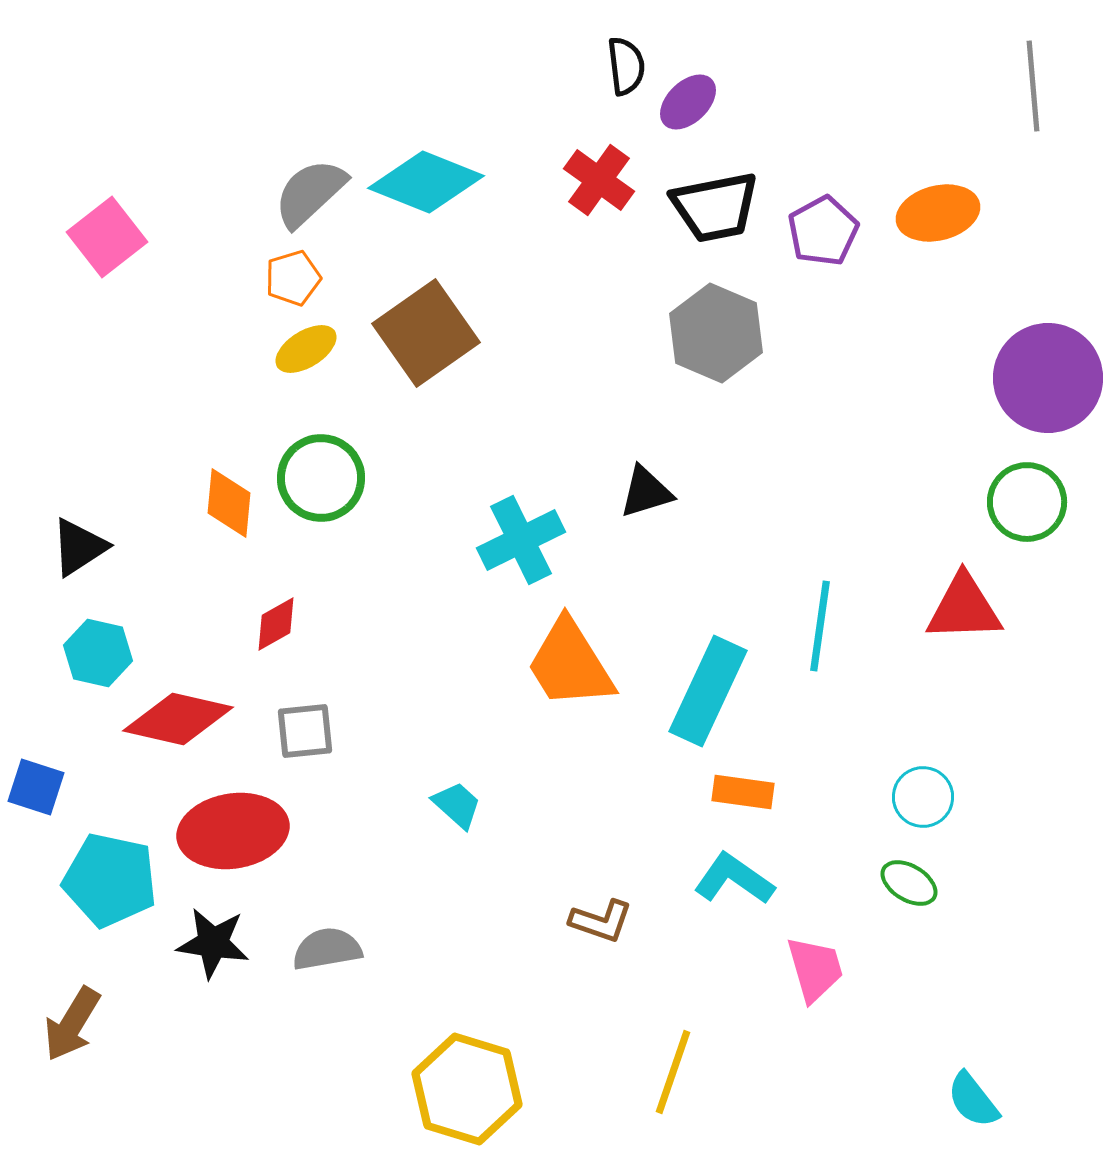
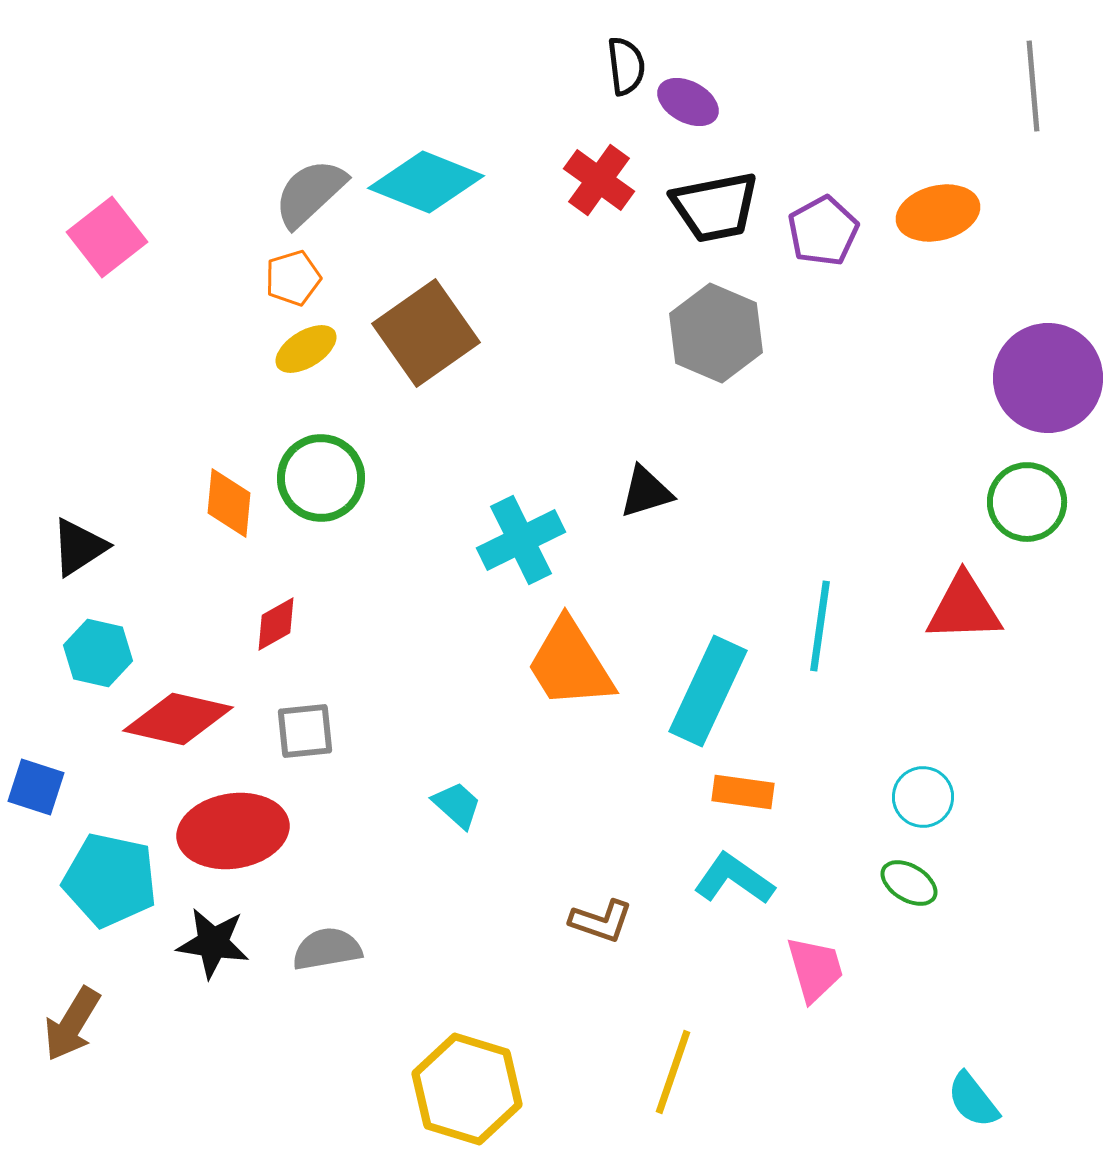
purple ellipse at (688, 102): rotated 72 degrees clockwise
